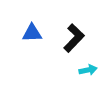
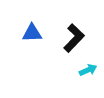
cyan arrow: rotated 12 degrees counterclockwise
